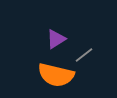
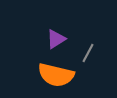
gray line: moved 4 px right, 2 px up; rotated 24 degrees counterclockwise
